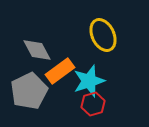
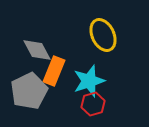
orange rectangle: moved 6 px left; rotated 32 degrees counterclockwise
